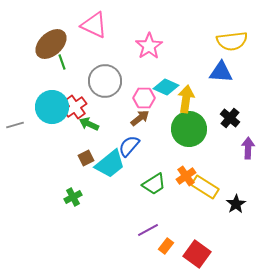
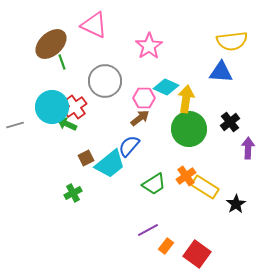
black cross: moved 4 px down; rotated 12 degrees clockwise
green arrow: moved 22 px left
green cross: moved 4 px up
